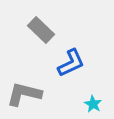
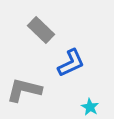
gray L-shape: moved 4 px up
cyan star: moved 3 px left, 3 px down
